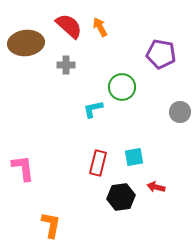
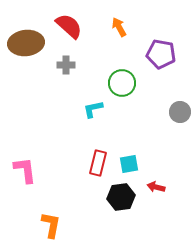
orange arrow: moved 19 px right
green circle: moved 4 px up
cyan square: moved 5 px left, 7 px down
pink L-shape: moved 2 px right, 2 px down
